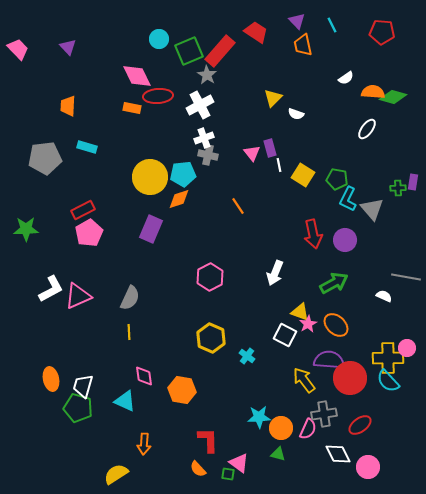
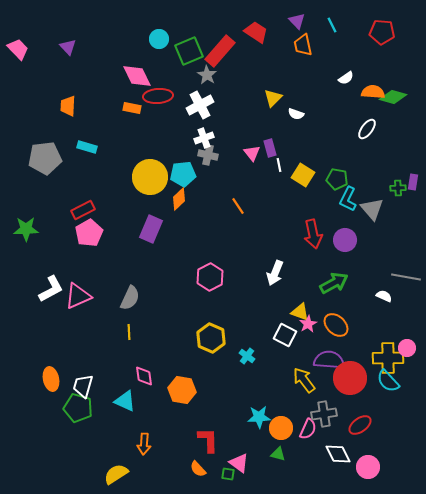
orange diamond at (179, 199): rotated 25 degrees counterclockwise
